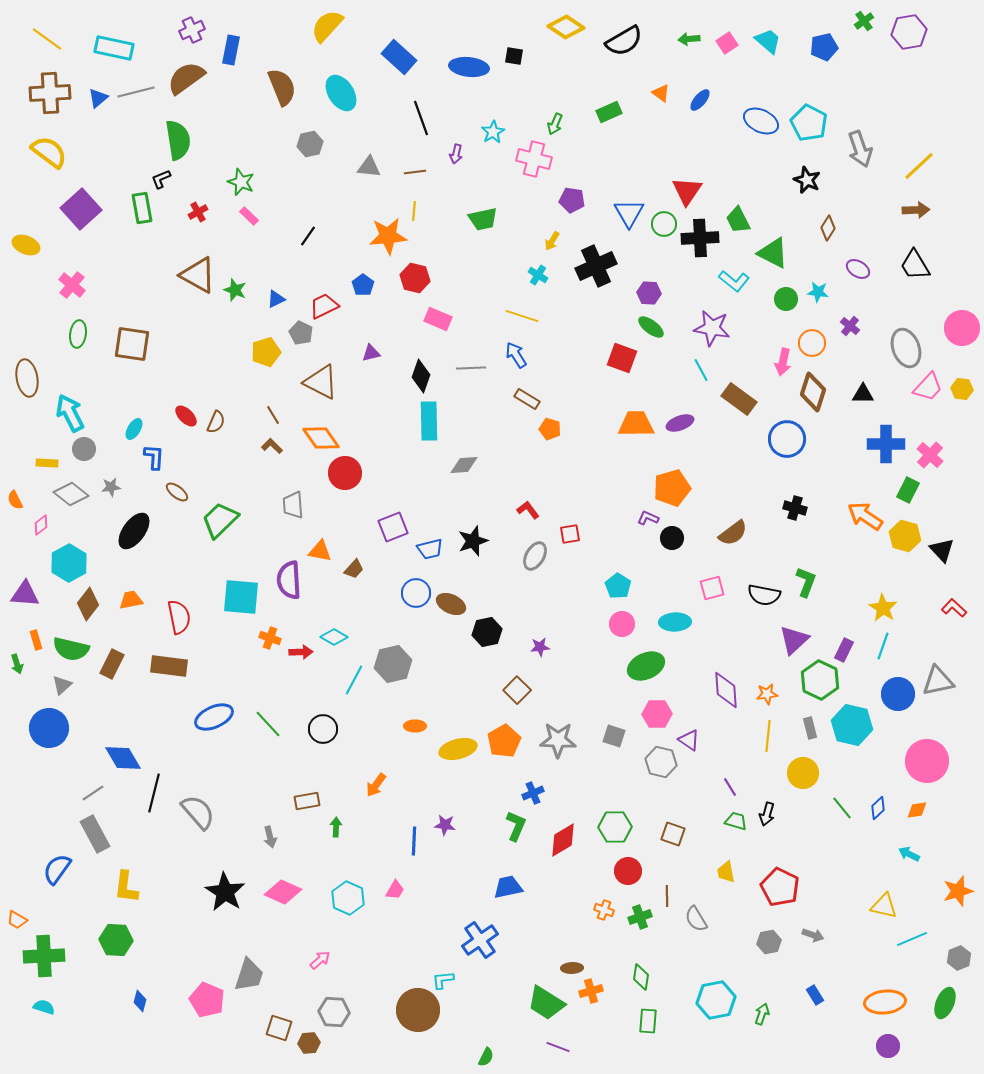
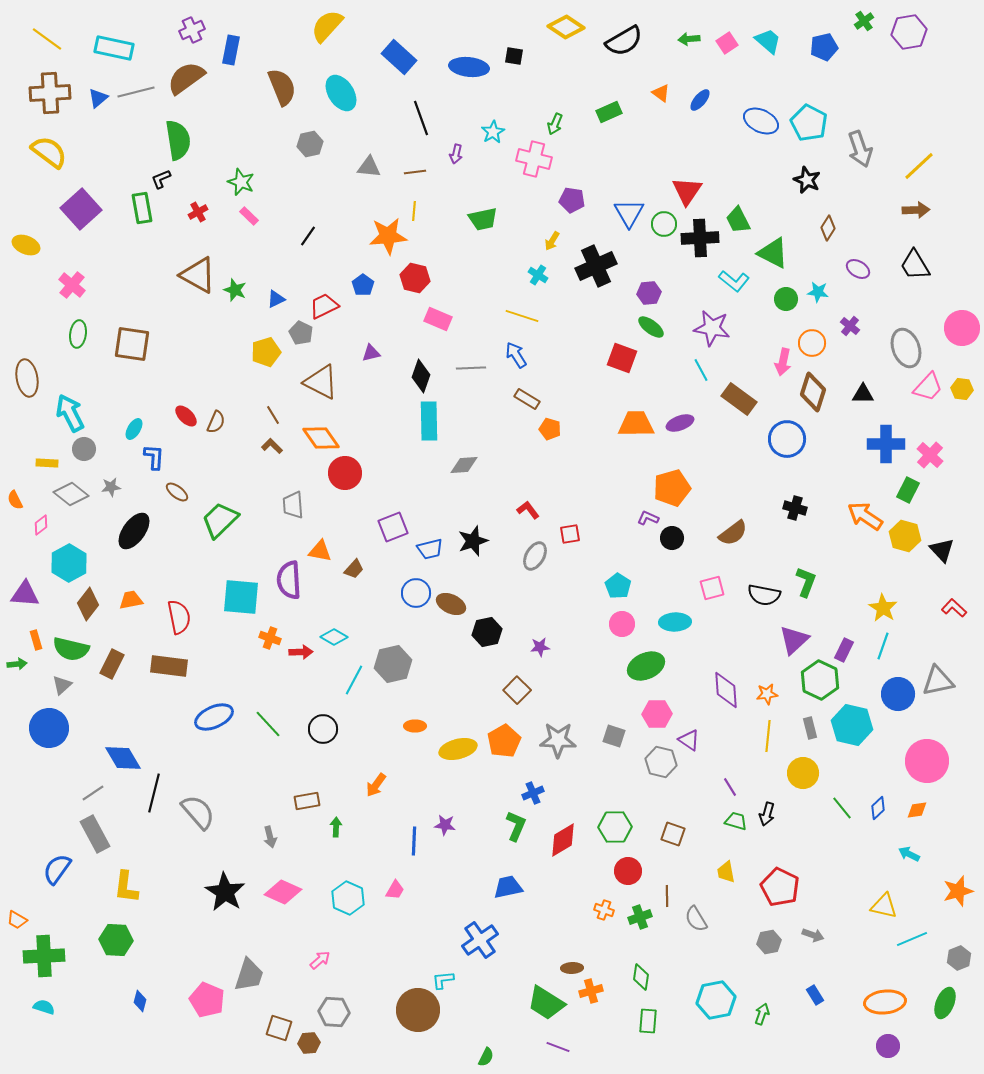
purple hexagon at (649, 293): rotated 10 degrees counterclockwise
green arrow at (17, 664): rotated 78 degrees counterclockwise
